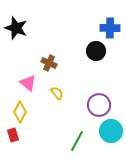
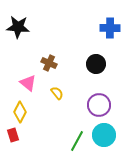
black star: moved 2 px right, 1 px up; rotated 15 degrees counterclockwise
black circle: moved 13 px down
cyan circle: moved 7 px left, 4 px down
